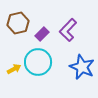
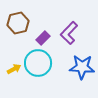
purple L-shape: moved 1 px right, 3 px down
purple rectangle: moved 1 px right, 4 px down
cyan circle: moved 1 px down
blue star: rotated 20 degrees counterclockwise
